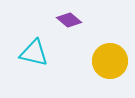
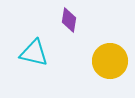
purple diamond: rotated 60 degrees clockwise
